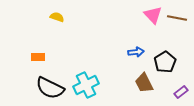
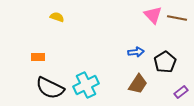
brown trapezoid: moved 6 px left, 1 px down; rotated 120 degrees counterclockwise
